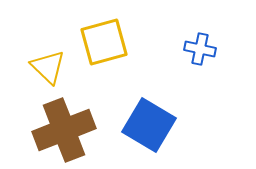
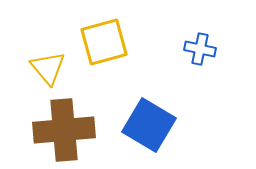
yellow triangle: moved 1 px down; rotated 6 degrees clockwise
brown cross: rotated 16 degrees clockwise
